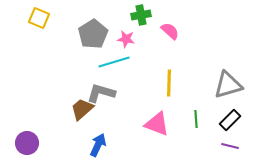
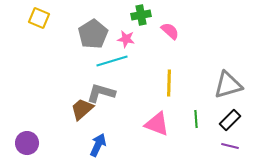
cyan line: moved 2 px left, 1 px up
